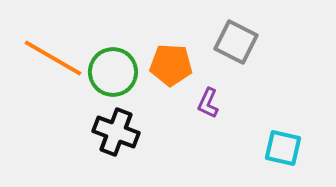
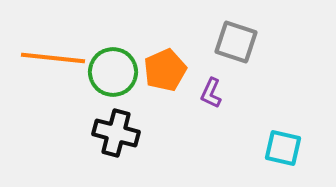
gray square: rotated 9 degrees counterclockwise
orange line: rotated 24 degrees counterclockwise
orange pentagon: moved 6 px left, 5 px down; rotated 27 degrees counterclockwise
purple L-shape: moved 3 px right, 10 px up
black cross: moved 1 px down; rotated 6 degrees counterclockwise
